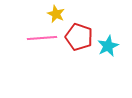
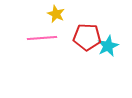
red pentagon: moved 8 px right; rotated 16 degrees counterclockwise
